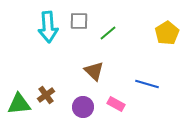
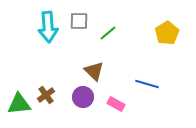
purple circle: moved 10 px up
